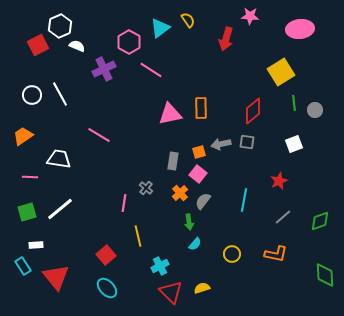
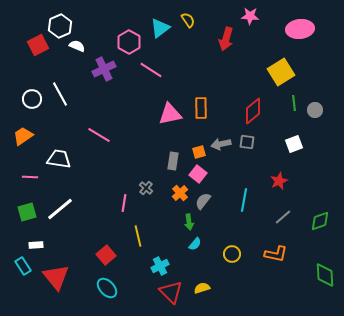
white circle at (32, 95): moved 4 px down
